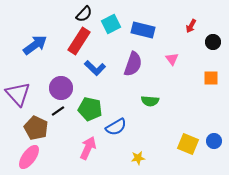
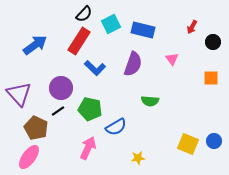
red arrow: moved 1 px right, 1 px down
purple triangle: moved 1 px right
